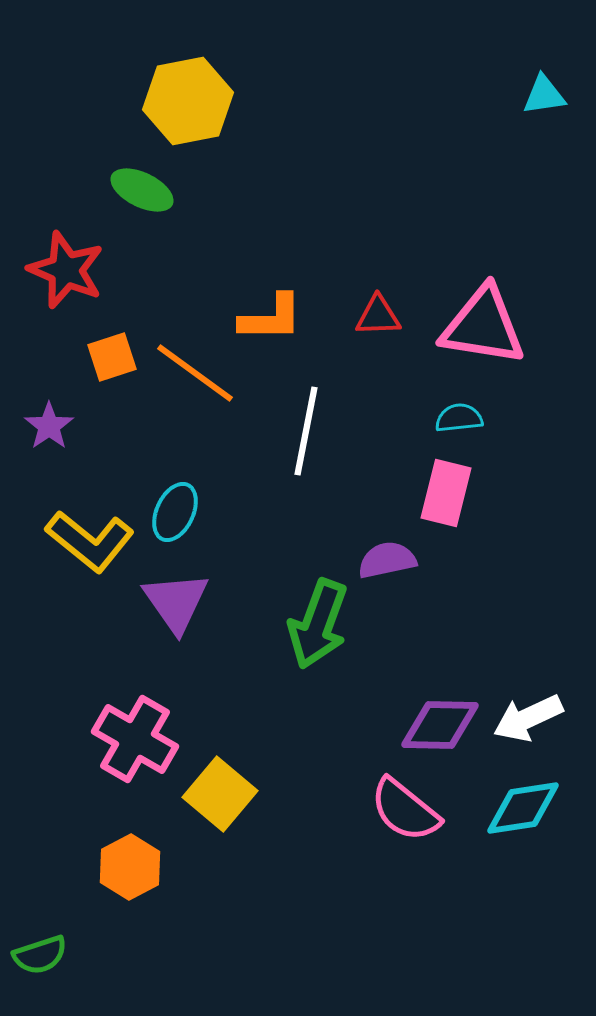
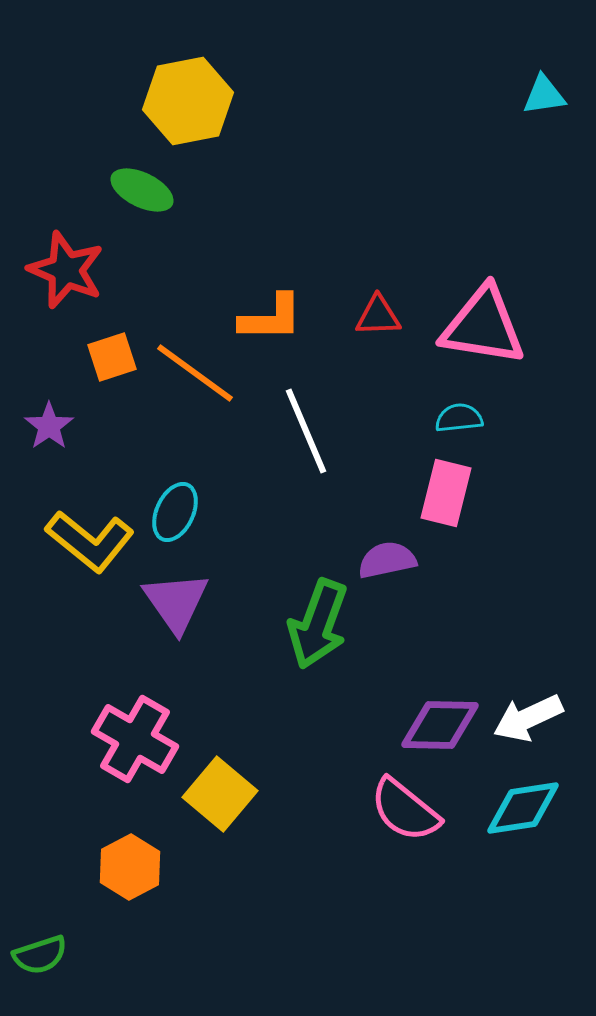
white line: rotated 34 degrees counterclockwise
